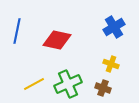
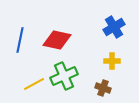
blue line: moved 3 px right, 9 px down
yellow cross: moved 1 px right, 3 px up; rotated 21 degrees counterclockwise
green cross: moved 4 px left, 8 px up
